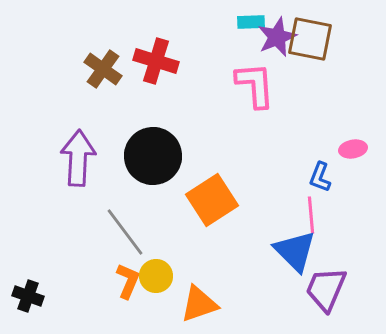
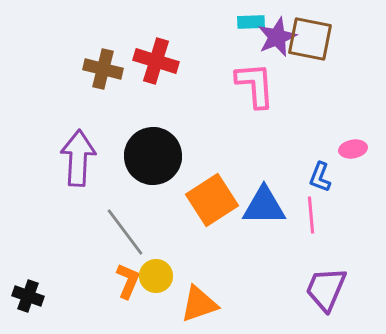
brown cross: rotated 21 degrees counterclockwise
blue triangle: moved 31 px left, 45 px up; rotated 45 degrees counterclockwise
